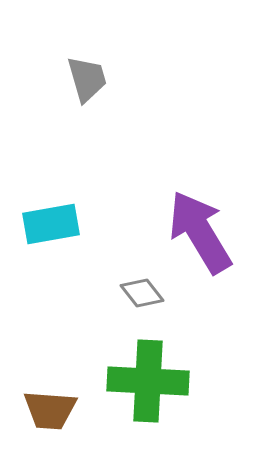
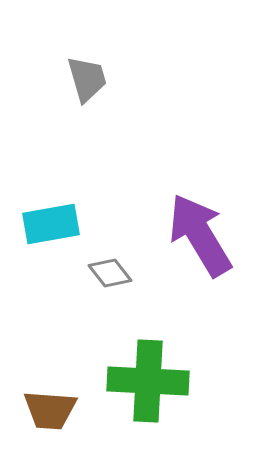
purple arrow: moved 3 px down
gray diamond: moved 32 px left, 20 px up
